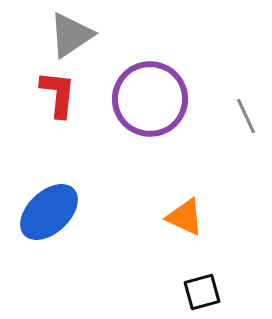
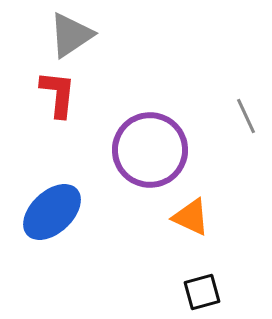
purple circle: moved 51 px down
blue ellipse: moved 3 px right
orange triangle: moved 6 px right
